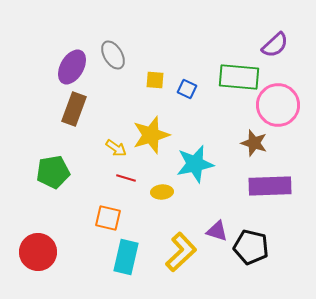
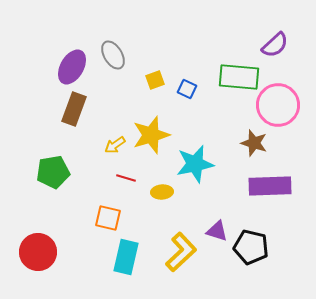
yellow square: rotated 24 degrees counterclockwise
yellow arrow: moved 1 px left, 3 px up; rotated 110 degrees clockwise
